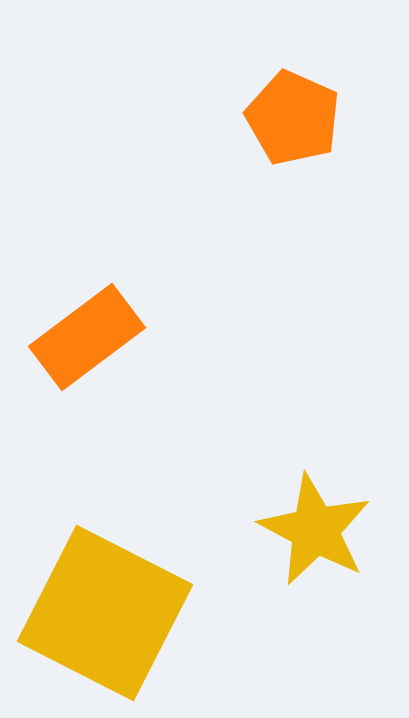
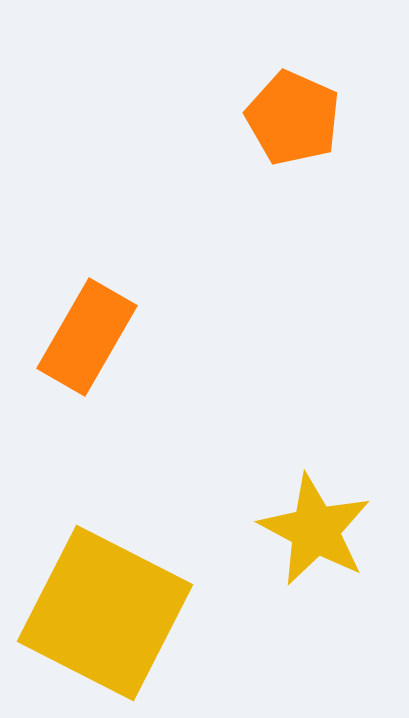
orange rectangle: rotated 23 degrees counterclockwise
